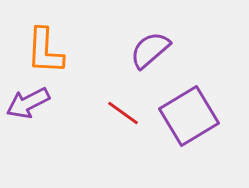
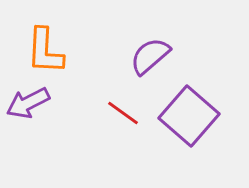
purple semicircle: moved 6 px down
purple square: rotated 18 degrees counterclockwise
